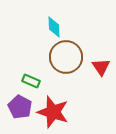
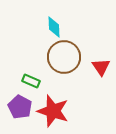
brown circle: moved 2 px left
red star: moved 1 px up
